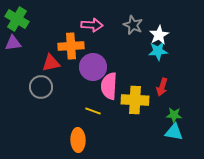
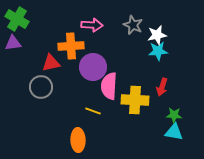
white star: moved 2 px left; rotated 18 degrees clockwise
